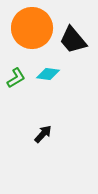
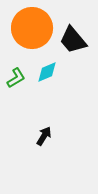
cyan diamond: moved 1 px left, 2 px up; rotated 30 degrees counterclockwise
black arrow: moved 1 px right, 2 px down; rotated 12 degrees counterclockwise
